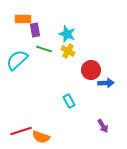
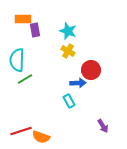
cyan star: moved 1 px right, 3 px up
green line: moved 19 px left, 30 px down; rotated 49 degrees counterclockwise
cyan semicircle: rotated 45 degrees counterclockwise
blue arrow: moved 28 px left
